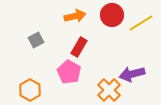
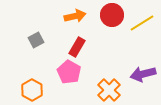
yellow line: moved 1 px right
red rectangle: moved 2 px left
purple arrow: moved 11 px right
orange hexagon: moved 2 px right
